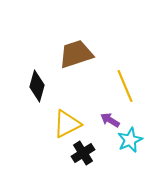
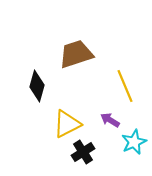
cyan star: moved 4 px right, 2 px down
black cross: moved 1 px up
